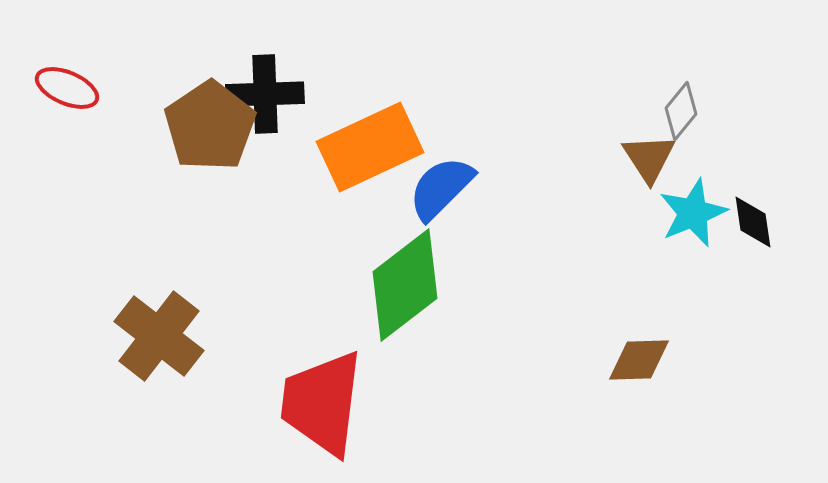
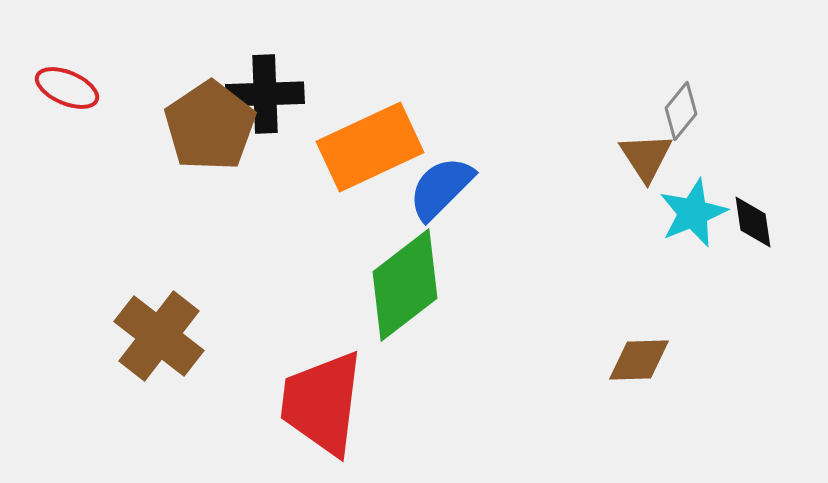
brown triangle: moved 3 px left, 1 px up
